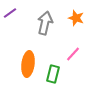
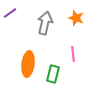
pink line: rotated 49 degrees counterclockwise
